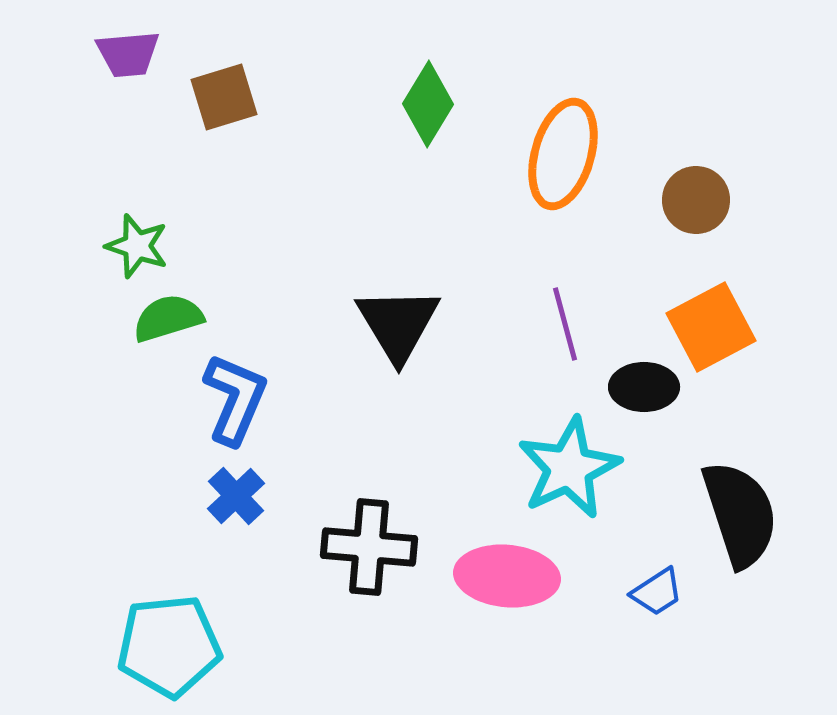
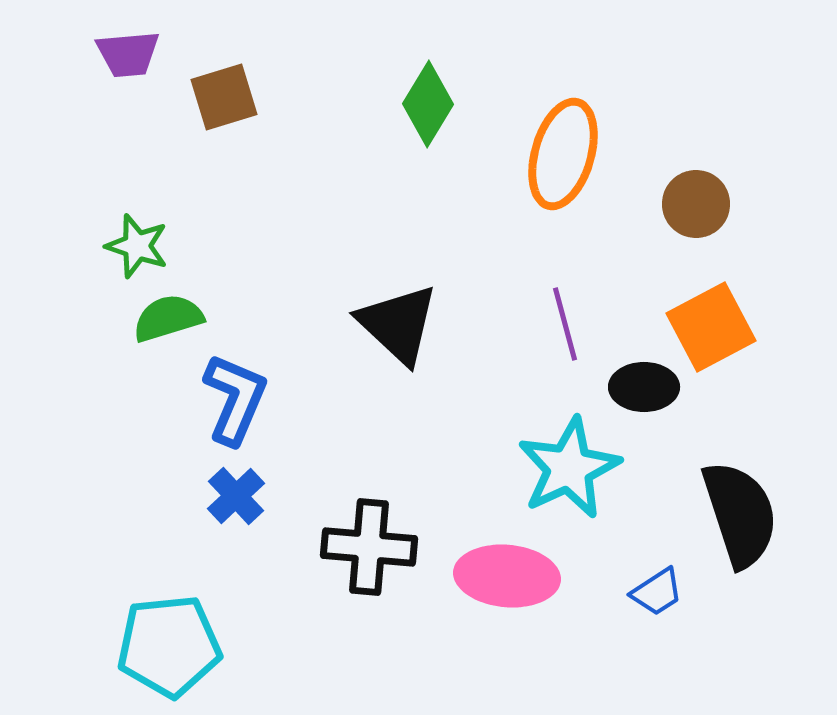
brown circle: moved 4 px down
black triangle: rotated 16 degrees counterclockwise
